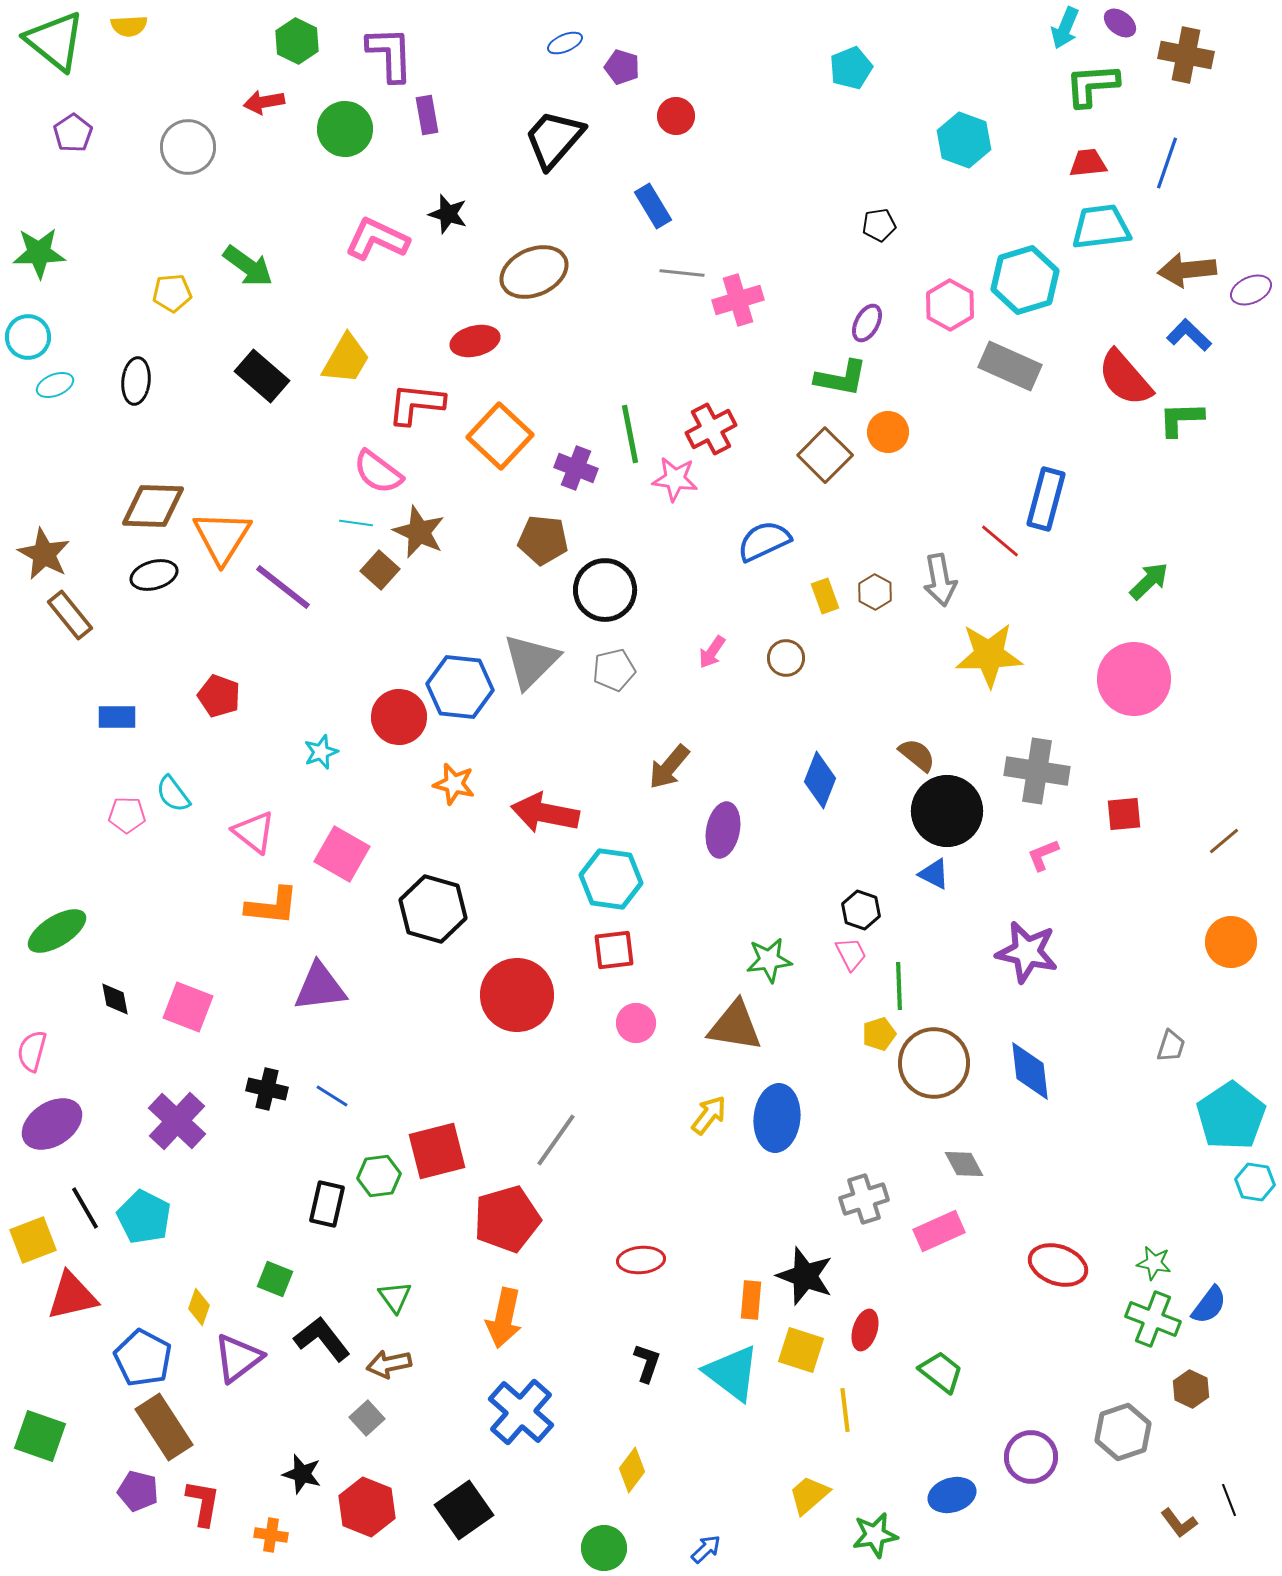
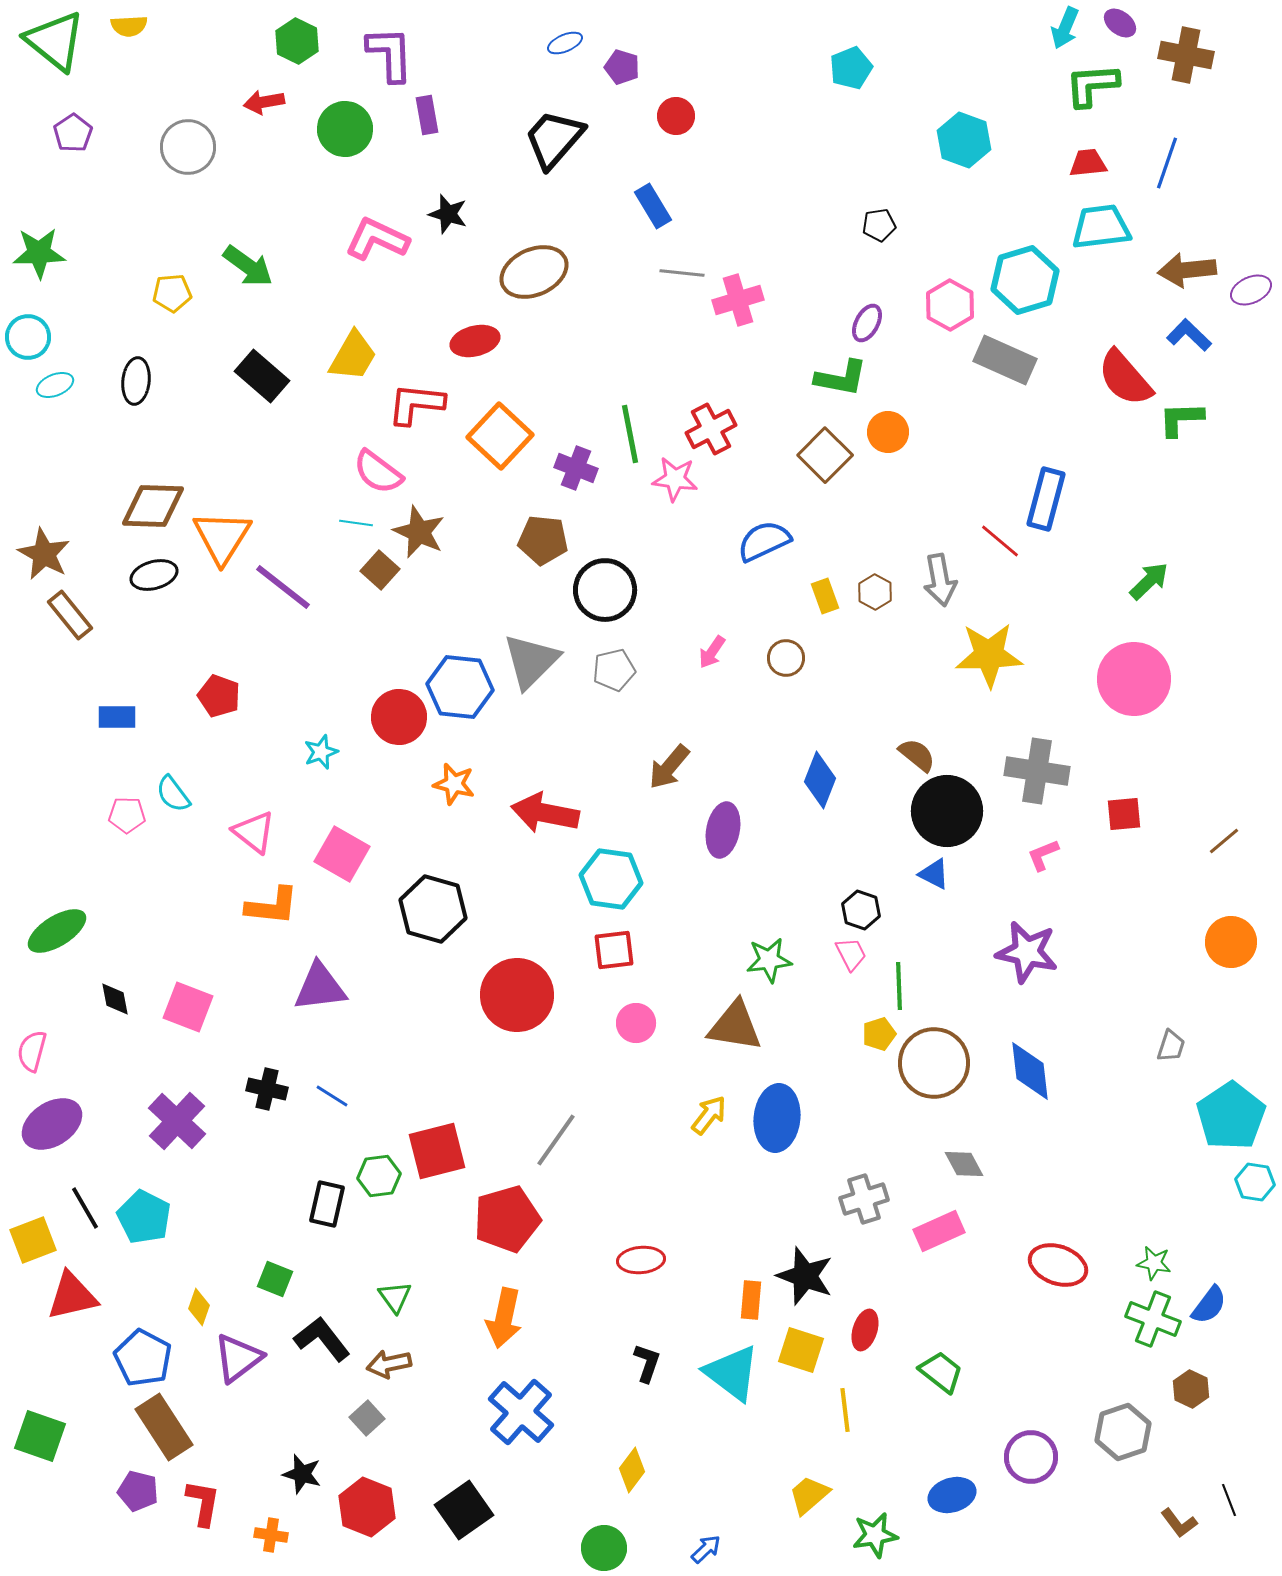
yellow trapezoid at (346, 359): moved 7 px right, 3 px up
gray rectangle at (1010, 366): moved 5 px left, 6 px up
